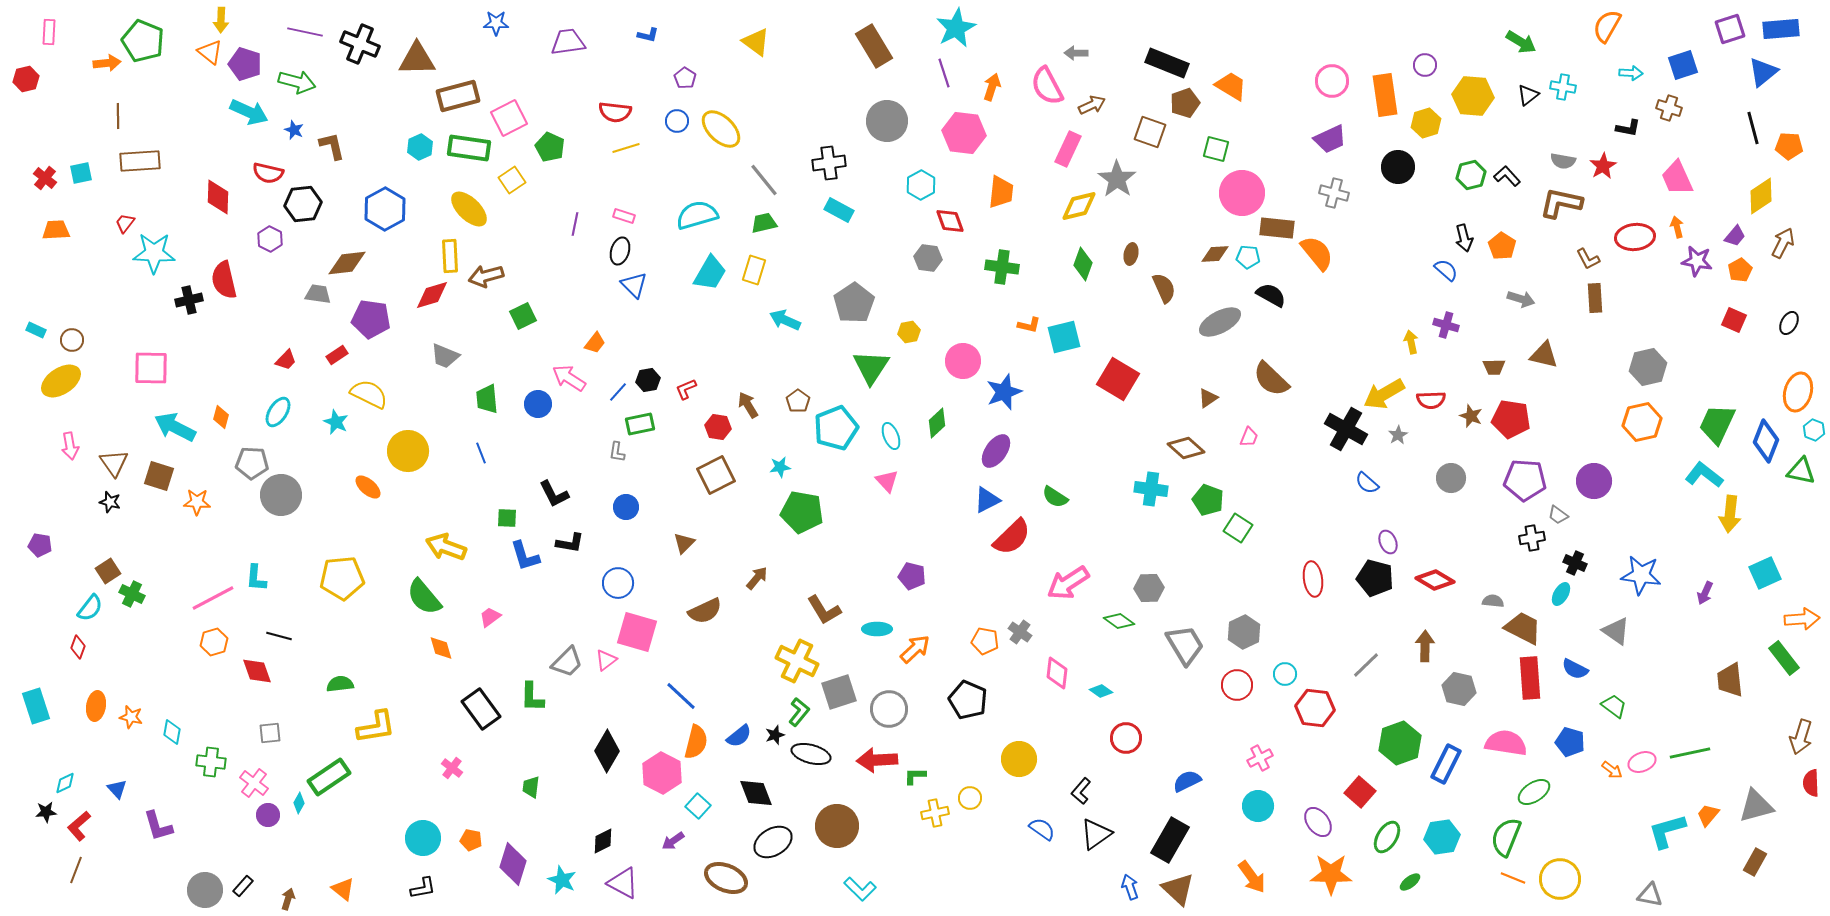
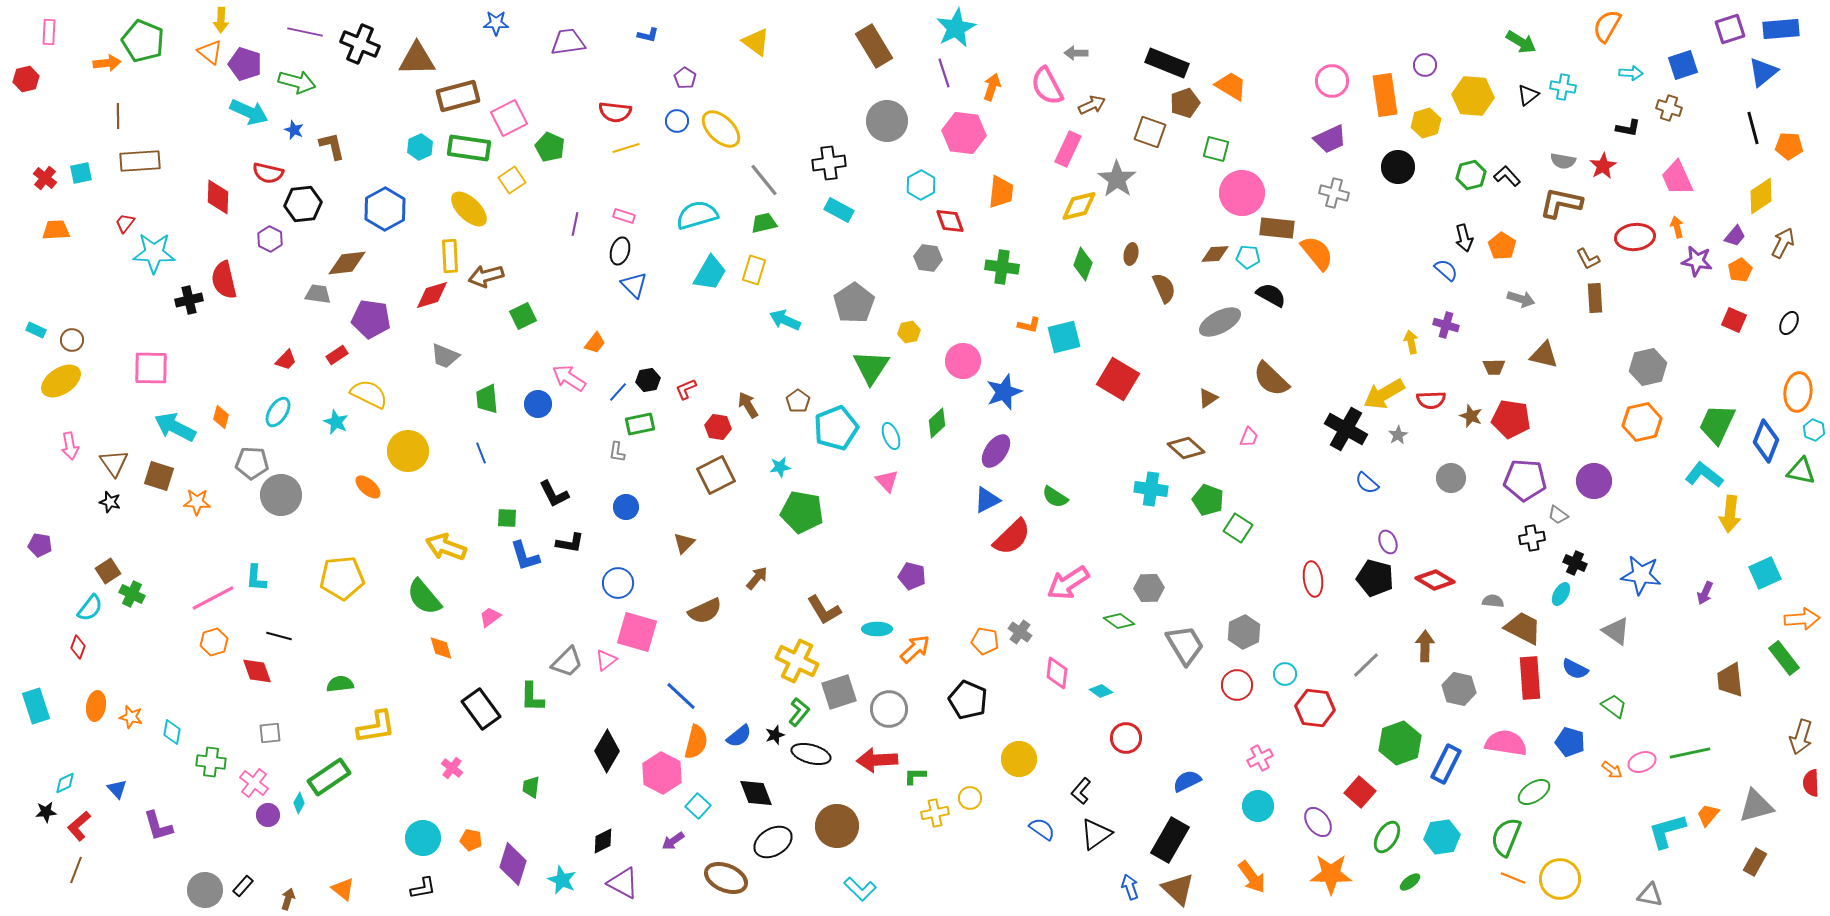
orange ellipse at (1798, 392): rotated 9 degrees counterclockwise
